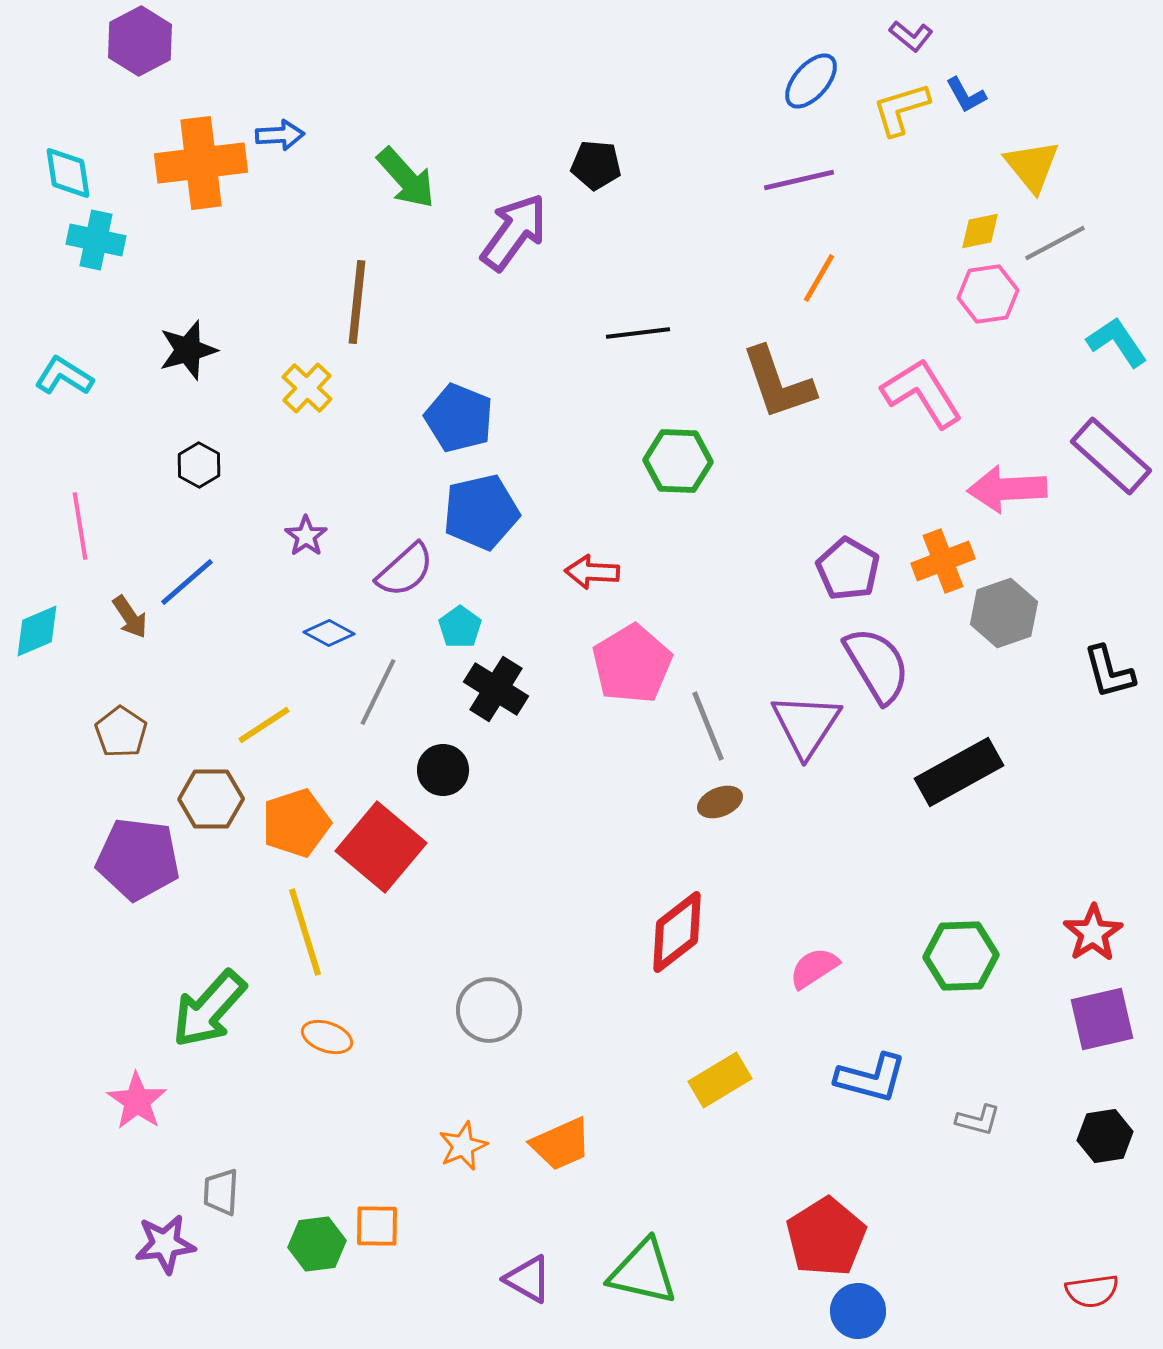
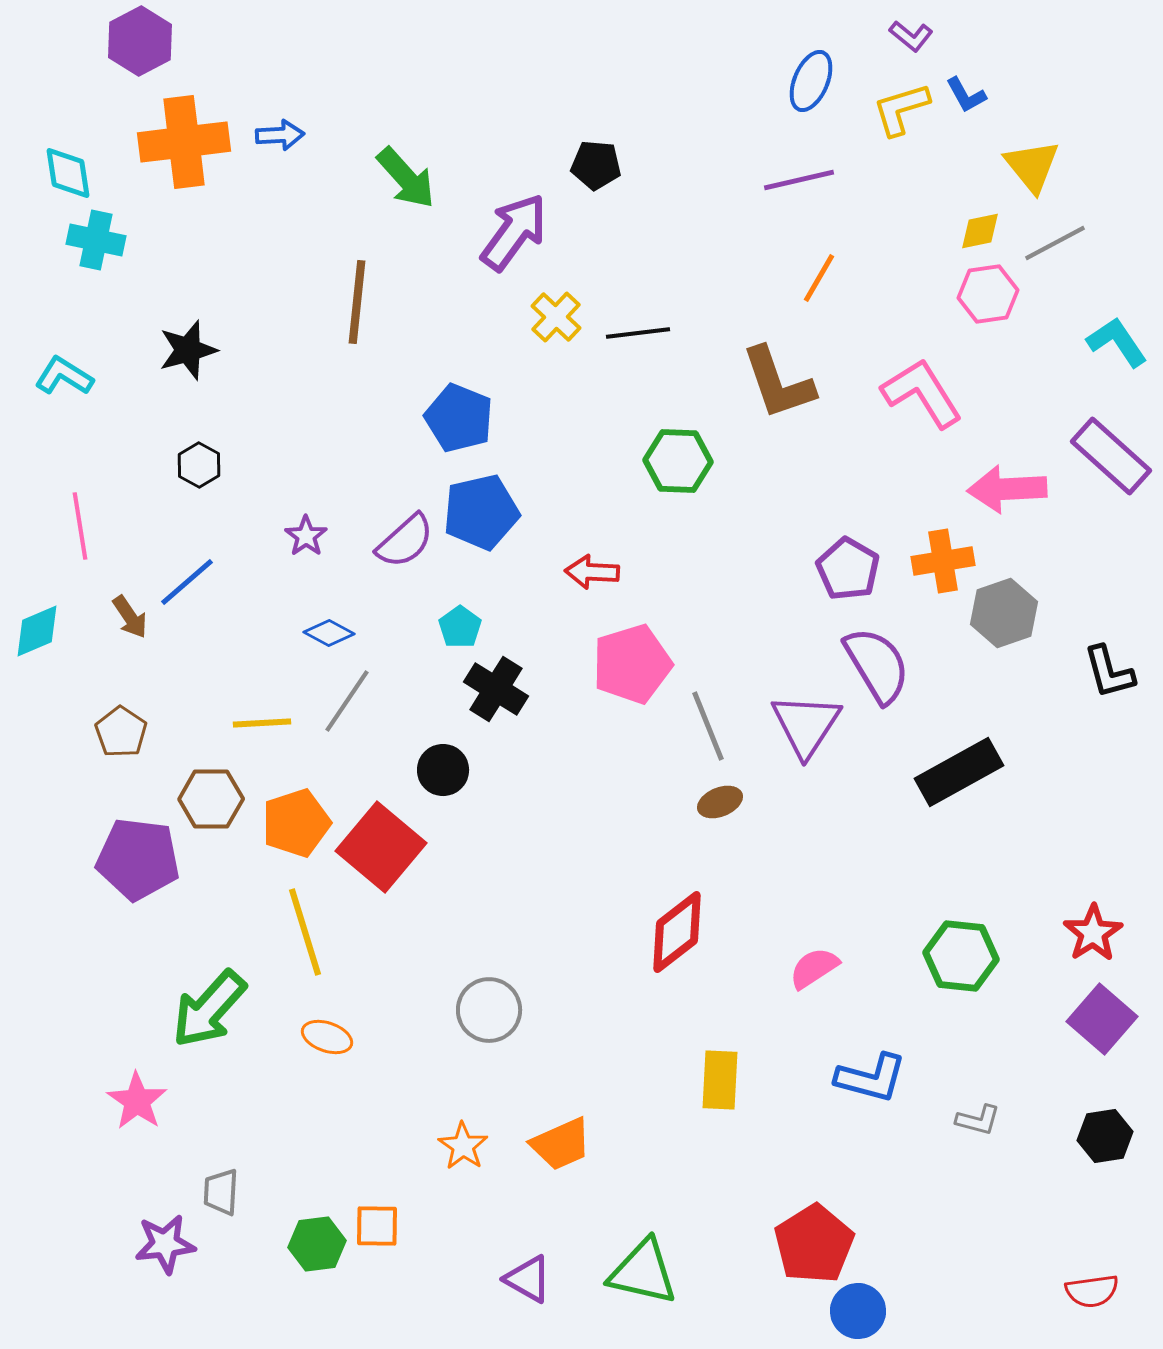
blue ellipse at (811, 81): rotated 18 degrees counterclockwise
orange cross at (201, 163): moved 17 px left, 21 px up
yellow cross at (307, 388): moved 249 px right, 71 px up
orange cross at (943, 561): rotated 12 degrees clockwise
purple semicircle at (405, 570): moved 29 px up
pink pentagon at (632, 664): rotated 14 degrees clockwise
gray line at (378, 692): moved 31 px left, 9 px down; rotated 8 degrees clockwise
yellow line at (264, 725): moved 2 px left, 2 px up; rotated 30 degrees clockwise
green hexagon at (961, 956): rotated 8 degrees clockwise
purple square at (1102, 1019): rotated 36 degrees counterclockwise
yellow rectangle at (720, 1080): rotated 56 degrees counterclockwise
orange star at (463, 1146): rotated 15 degrees counterclockwise
red pentagon at (826, 1237): moved 12 px left, 7 px down
